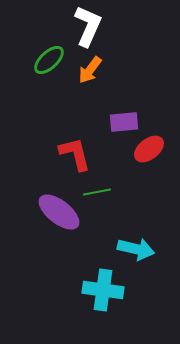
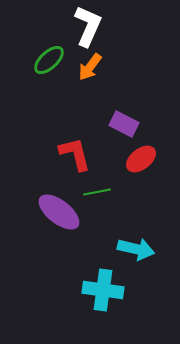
orange arrow: moved 3 px up
purple rectangle: moved 2 px down; rotated 32 degrees clockwise
red ellipse: moved 8 px left, 10 px down
